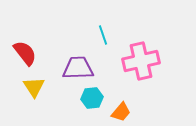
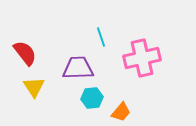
cyan line: moved 2 px left, 2 px down
pink cross: moved 1 px right, 3 px up
